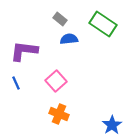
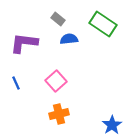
gray rectangle: moved 2 px left
purple L-shape: moved 8 px up
orange cross: rotated 36 degrees counterclockwise
